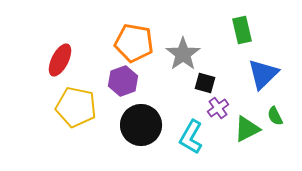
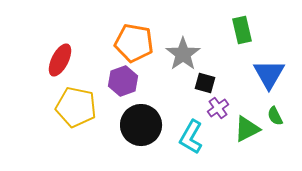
blue triangle: moved 6 px right; rotated 16 degrees counterclockwise
